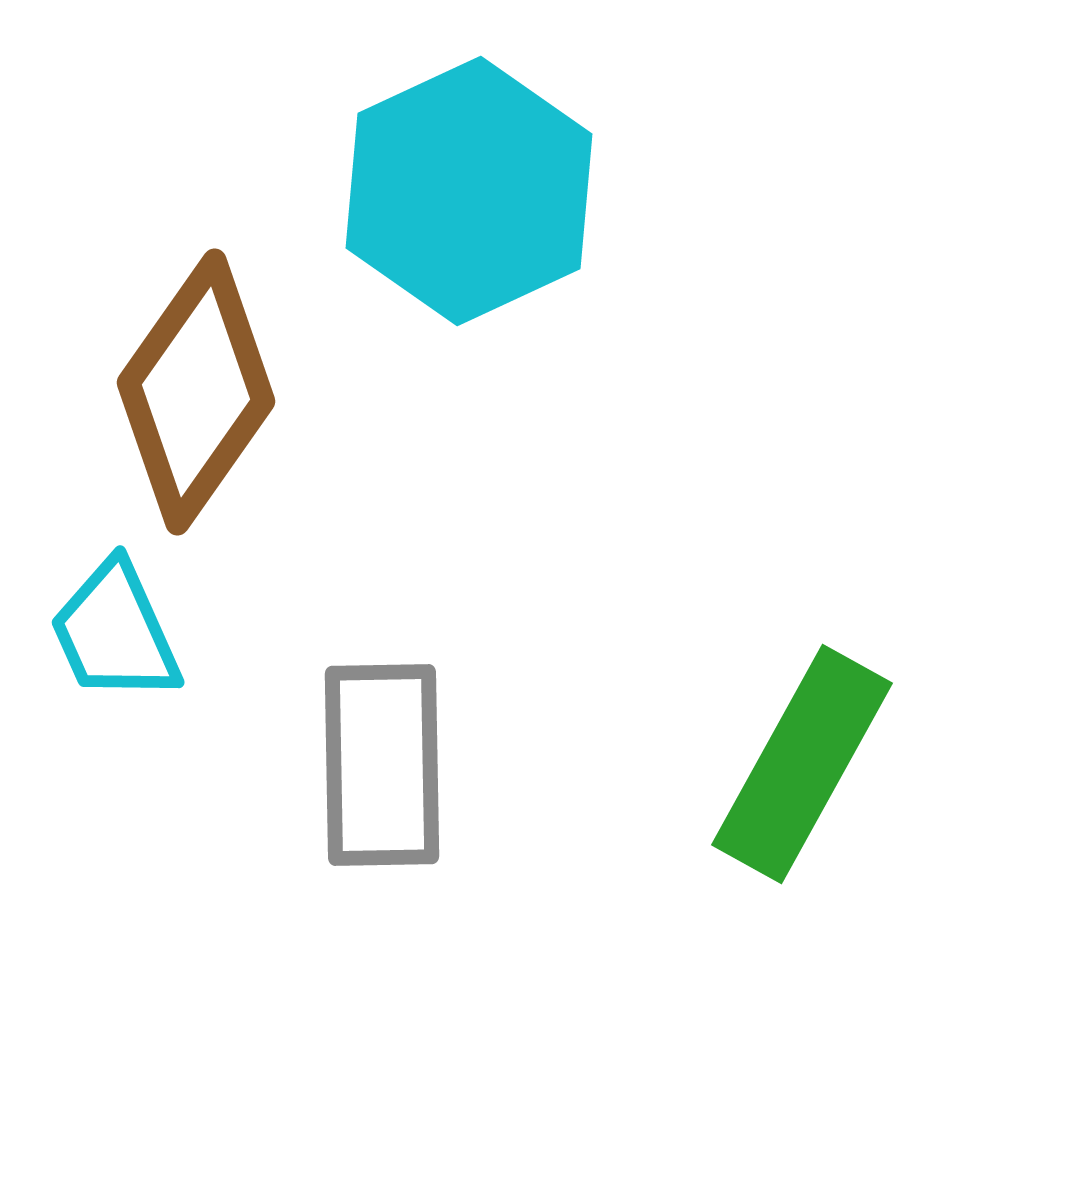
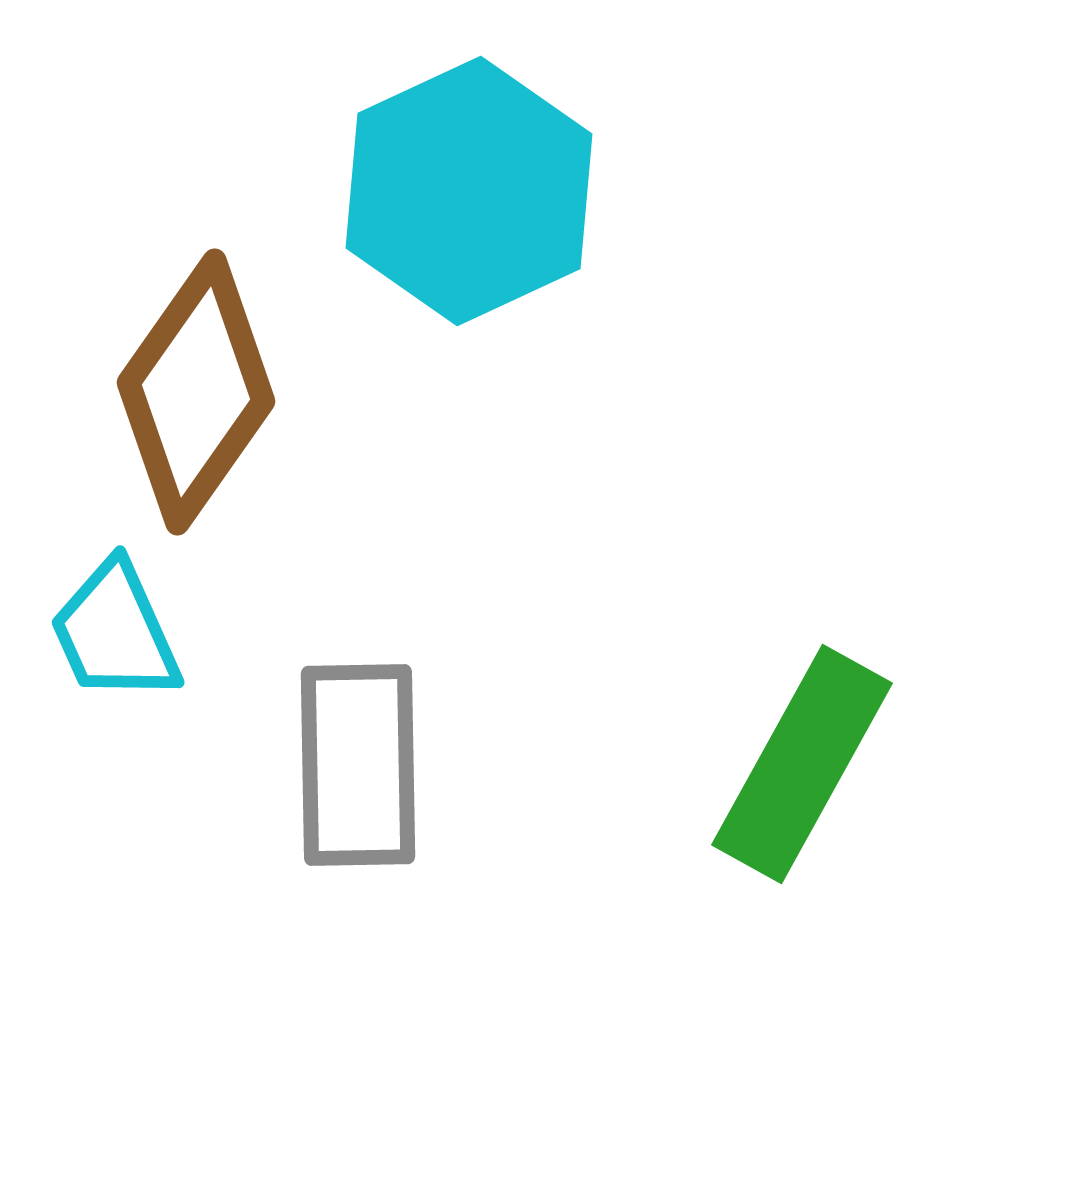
gray rectangle: moved 24 px left
